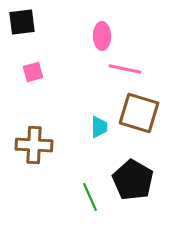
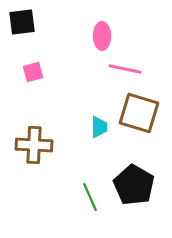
black pentagon: moved 1 px right, 5 px down
